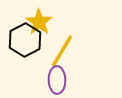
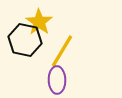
black hexagon: rotated 20 degrees counterclockwise
